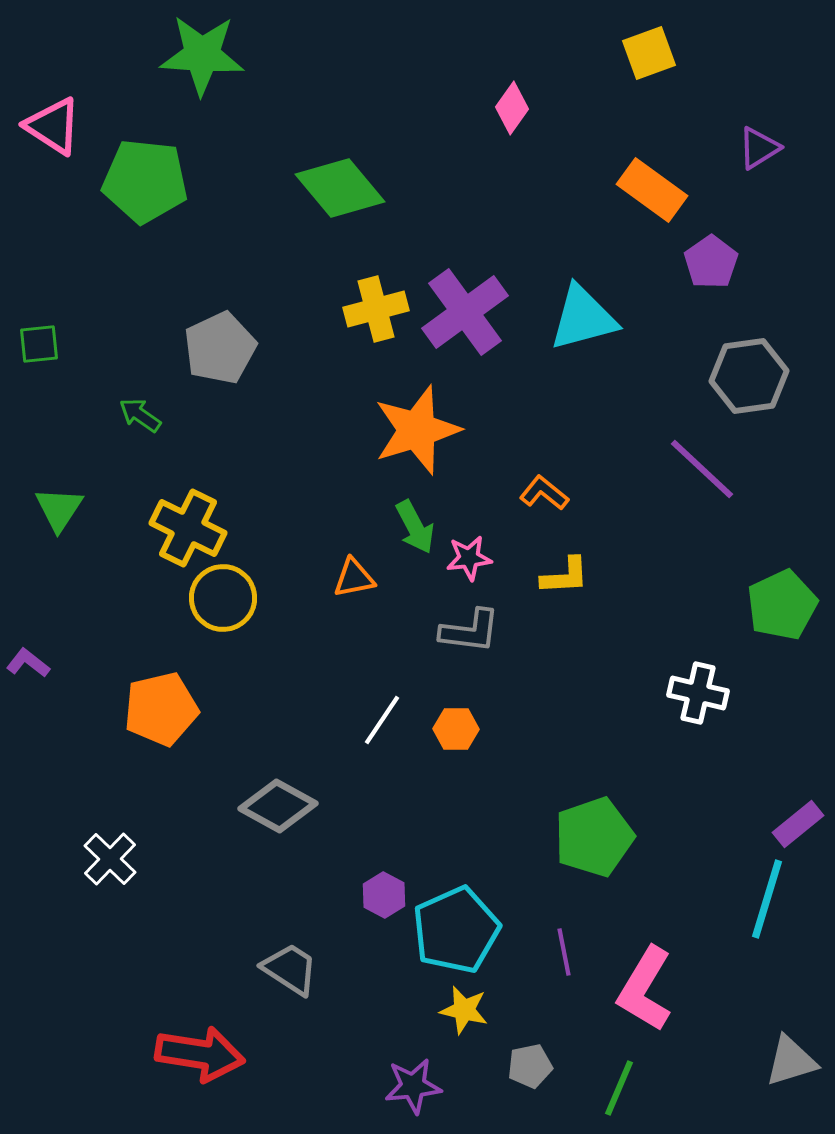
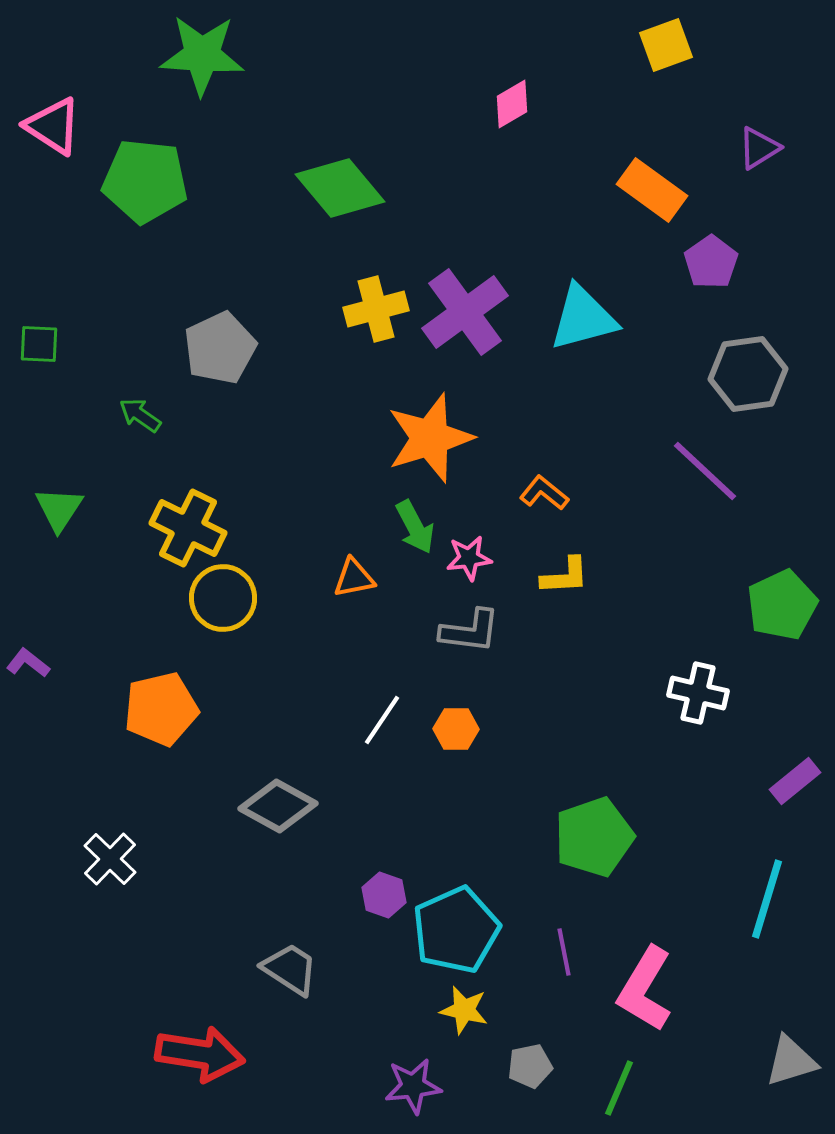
yellow square at (649, 53): moved 17 px right, 8 px up
pink diamond at (512, 108): moved 4 px up; rotated 24 degrees clockwise
green square at (39, 344): rotated 9 degrees clockwise
gray hexagon at (749, 376): moved 1 px left, 2 px up
orange star at (417, 430): moved 13 px right, 8 px down
purple line at (702, 469): moved 3 px right, 2 px down
purple rectangle at (798, 824): moved 3 px left, 43 px up
purple hexagon at (384, 895): rotated 9 degrees counterclockwise
